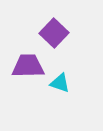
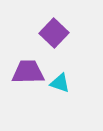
purple trapezoid: moved 6 px down
